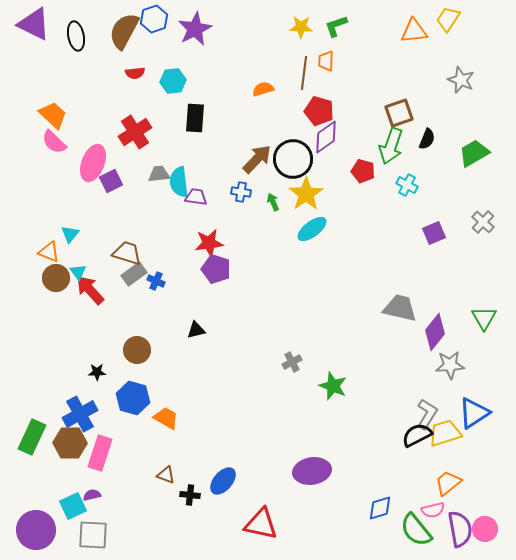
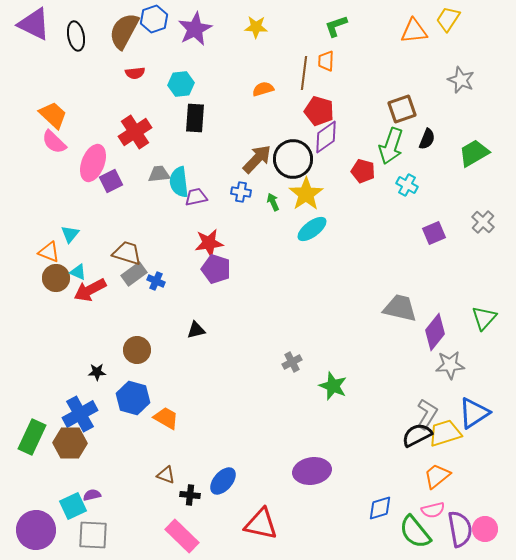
yellow star at (301, 27): moved 45 px left
cyan hexagon at (173, 81): moved 8 px right, 3 px down
brown square at (399, 113): moved 3 px right, 4 px up
purple trapezoid at (196, 197): rotated 20 degrees counterclockwise
cyan triangle at (78, 272): rotated 30 degrees counterclockwise
red arrow at (90, 290): rotated 76 degrees counterclockwise
green triangle at (484, 318): rotated 12 degrees clockwise
pink rectangle at (100, 453): moved 82 px right, 83 px down; rotated 64 degrees counterclockwise
orange trapezoid at (448, 483): moved 11 px left, 7 px up
green semicircle at (416, 530): moved 1 px left, 2 px down
